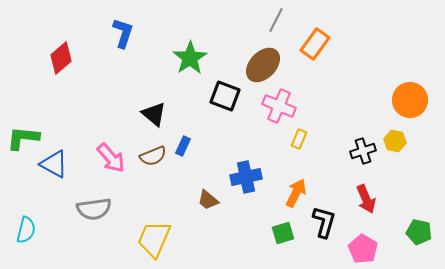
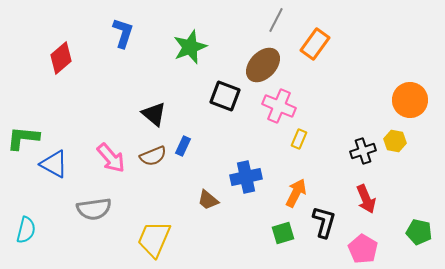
green star: moved 11 px up; rotated 12 degrees clockwise
